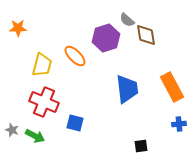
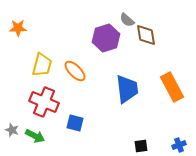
orange ellipse: moved 15 px down
blue cross: moved 21 px down; rotated 16 degrees counterclockwise
